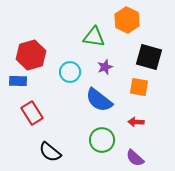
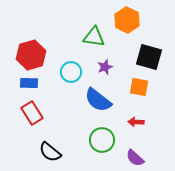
cyan circle: moved 1 px right
blue rectangle: moved 11 px right, 2 px down
blue semicircle: moved 1 px left
